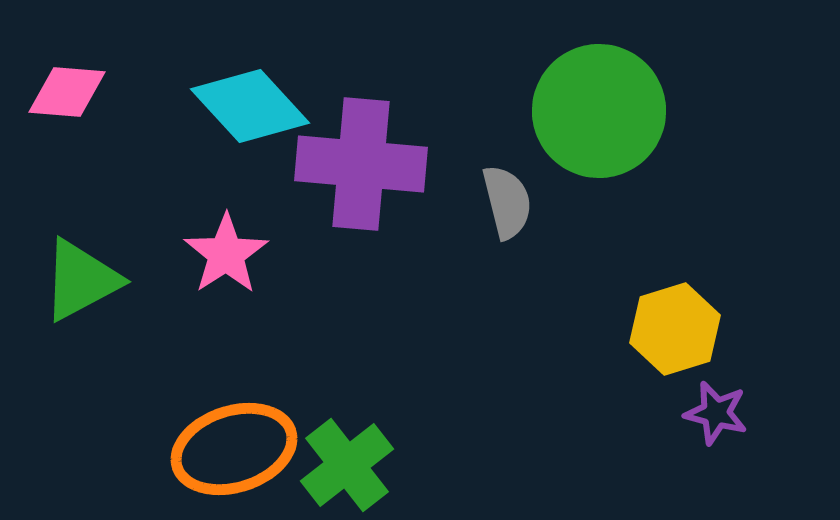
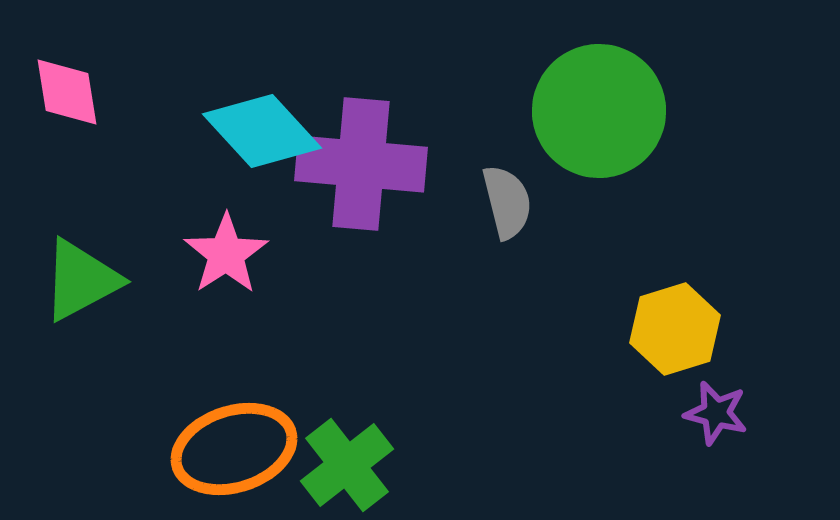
pink diamond: rotated 76 degrees clockwise
cyan diamond: moved 12 px right, 25 px down
